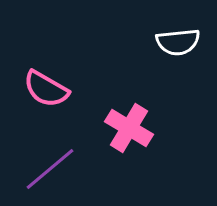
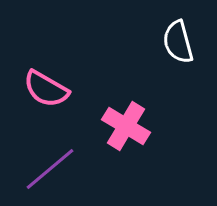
white semicircle: rotated 81 degrees clockwise
pink cross: moved 3 px left, 2 px up
